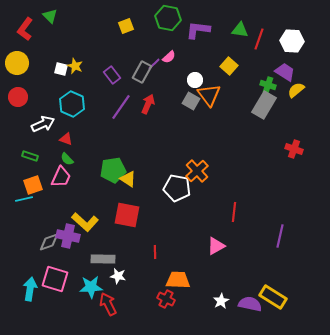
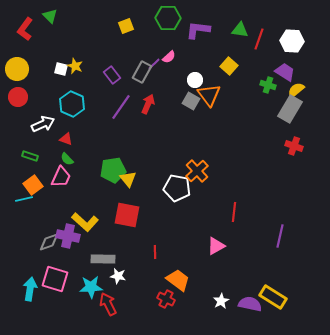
green hexagon at (168, 18): rotated 10 degrees counterclockwise
yellow circle at (17, 63): moved 6 px down
gray rectangle at (264, 105): moved 26 px right, 4 px down
red cross at (294, 149): moved 3 px up
yellow triangle at (128, 179): rotated 18 degrees clockwise
orange square at (33, 185): rotated 18 degrees counterclockwise
orange trapezoid at (178, 280): rotated 35 degrees clockwise
